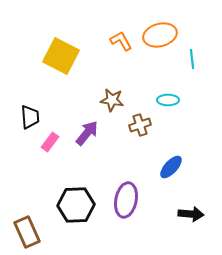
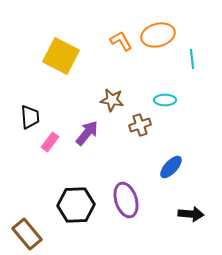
orange ellipse: moved 2 px left
cyan ellipse: moved 3 px left
purple ellipse: rotated 28 degrees counterclockwise
brown rectangle: moved 2 px down; rotated 16 degrees counterclockwise
